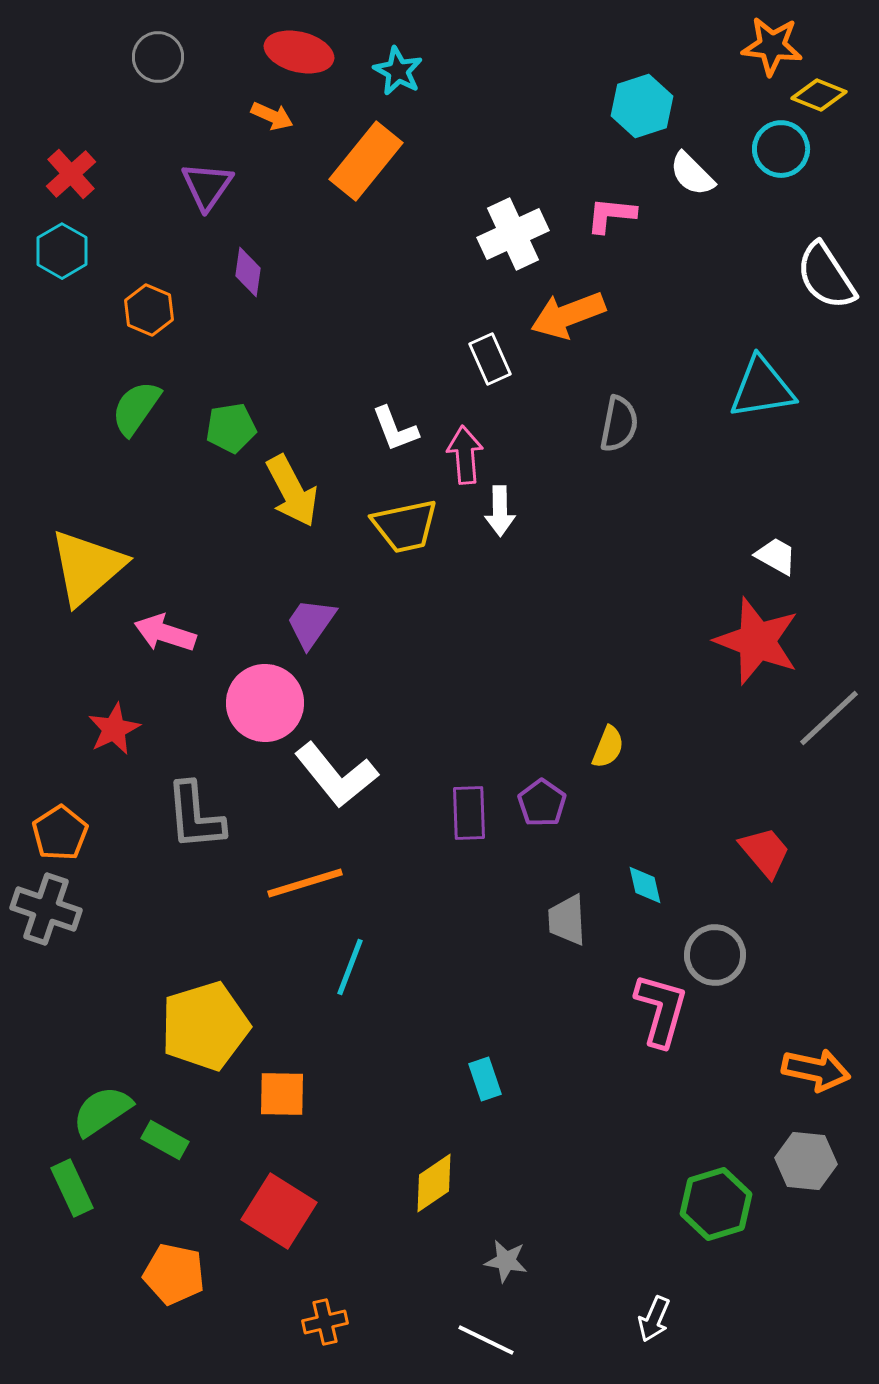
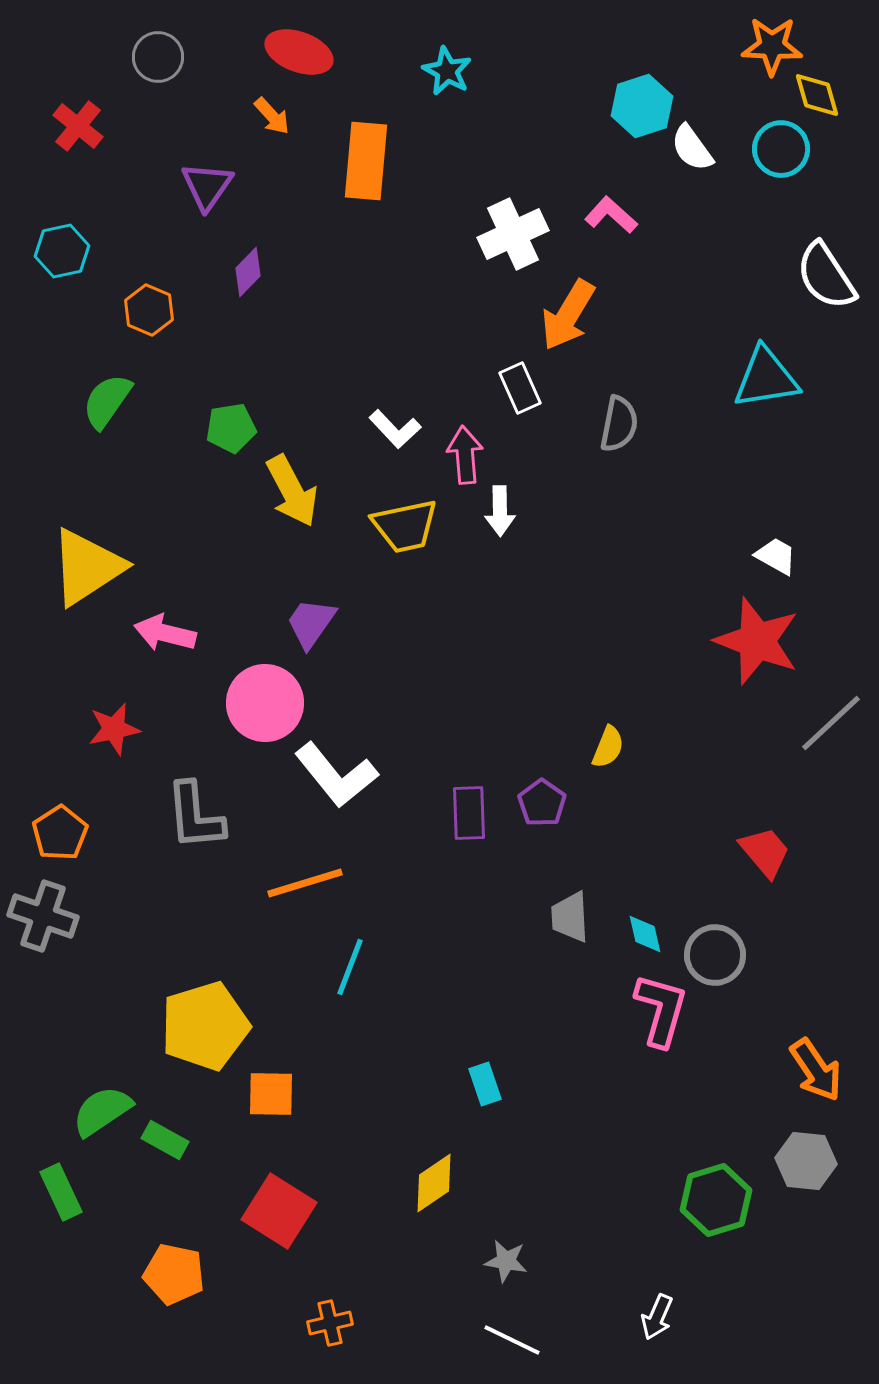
orange star at (772, 46): rotated 4 degrees counterclockwise
red ellipse at (299, 52): rotated 6 degrees clockwise
cyan star at (398, 71): moved 49 px right
yellow diamond at (819, 95): moved 2 px left; rotated 52 degrees clockwise
orange arrow at (272, 116): rotated 24 degrees clockwise
orange rectangle at (366, 161): rotated 34 degrees counterclockwise
red cross at (71, 174): moved 7 px right, 48 px up; rotated 9 degrees counterclockwise
white semicircle at (692, 174): moved 26 px up; rotated 9 degrees clockwise
pink L-shape at (611, 215): rotated 36 degrees clockwise
cyan hexagon at (62, 251): rotated 18 degrees clockwise
purple diamond at (248, 272): rotated 36 degrees clockwise
orange arrow at (568, 315): rotated 38 degrees counterclockwise
white rectangle at (490, 359): moved 30 px right, 29 px down
cyan triangle at (762, 388): moved 4 px right, 10 px up
green semicircle at (136, 408): moved 29 px left, 7 px up
white L-shape at (395, 429): rotated 22 degrees counterclockwise
yellow triangle at (87, 567): rotated 8 degrees clockwise
pink arrow at (165, 633): rotated 4 degrees counterclockwise
gray line at (829, 718): moved 2 px right, 5 px down
red star at (114, 729): rotated 14 degrees clockwise
cyan diamond at (645, 885): moved 49 px down
gray cross at (46, 909): moved 3 px left, 7 px down
gray trapezoid at (567, 920): moved 3 px right, 3 px up
orange arrow at (816, 1070): rotated 44 degrees clockwise
cyan rectangle at (485, 1079): moved 5 px down
orange square at (282, 1094): moved 11 px left
green rectangle at (72, 1188): moved 11 px left, 4 px down
green hexagon at (716, 1204): moved 4 px up
white arrow at (654, 1319): moved 3 px right, 2 px up
orange cross at (325, 1322): moved 5 px right, 1 px down
white line at (486, 1340): moved 26 px right
